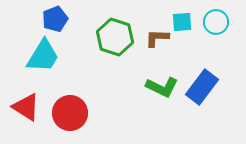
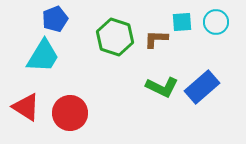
brown L-shape: moved 1 px left, 1 px down
blue rectangle: rotated 12 degrees clockwise
